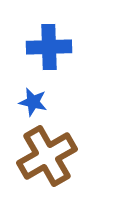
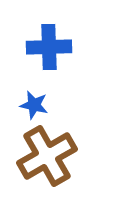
blue star: moved 1 px right, 3 px down
